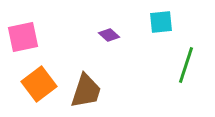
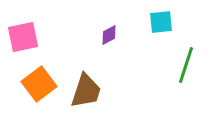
purple diamond: rotated 70 degrees counterclockwise
